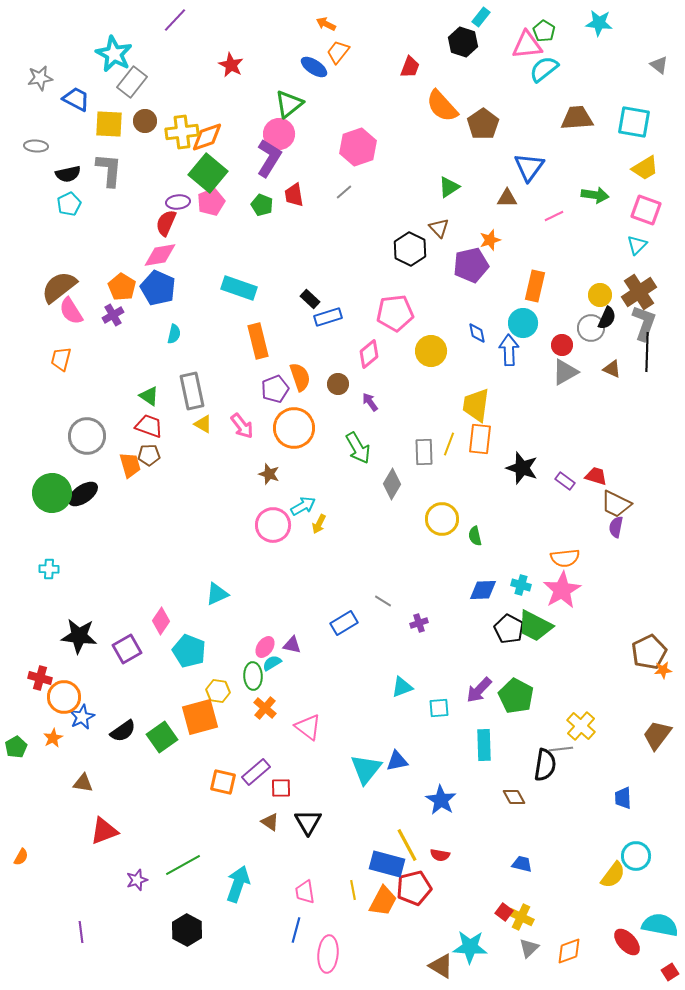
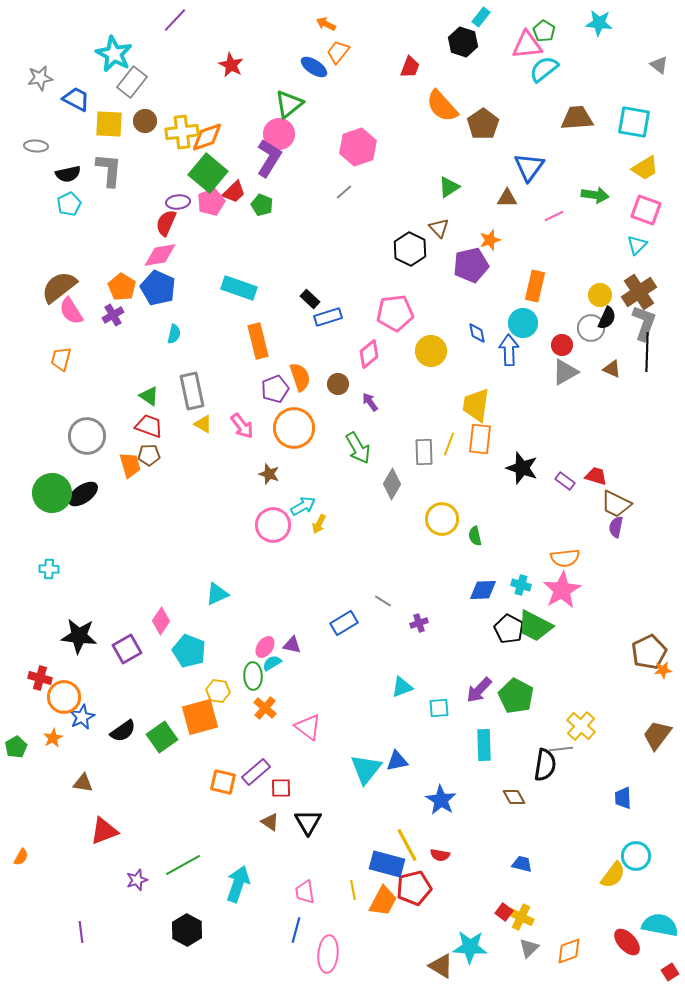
red trapezoid at (294, 195): moved 60 px left, 3 px up; rotated 125 degrees counterclockwise
